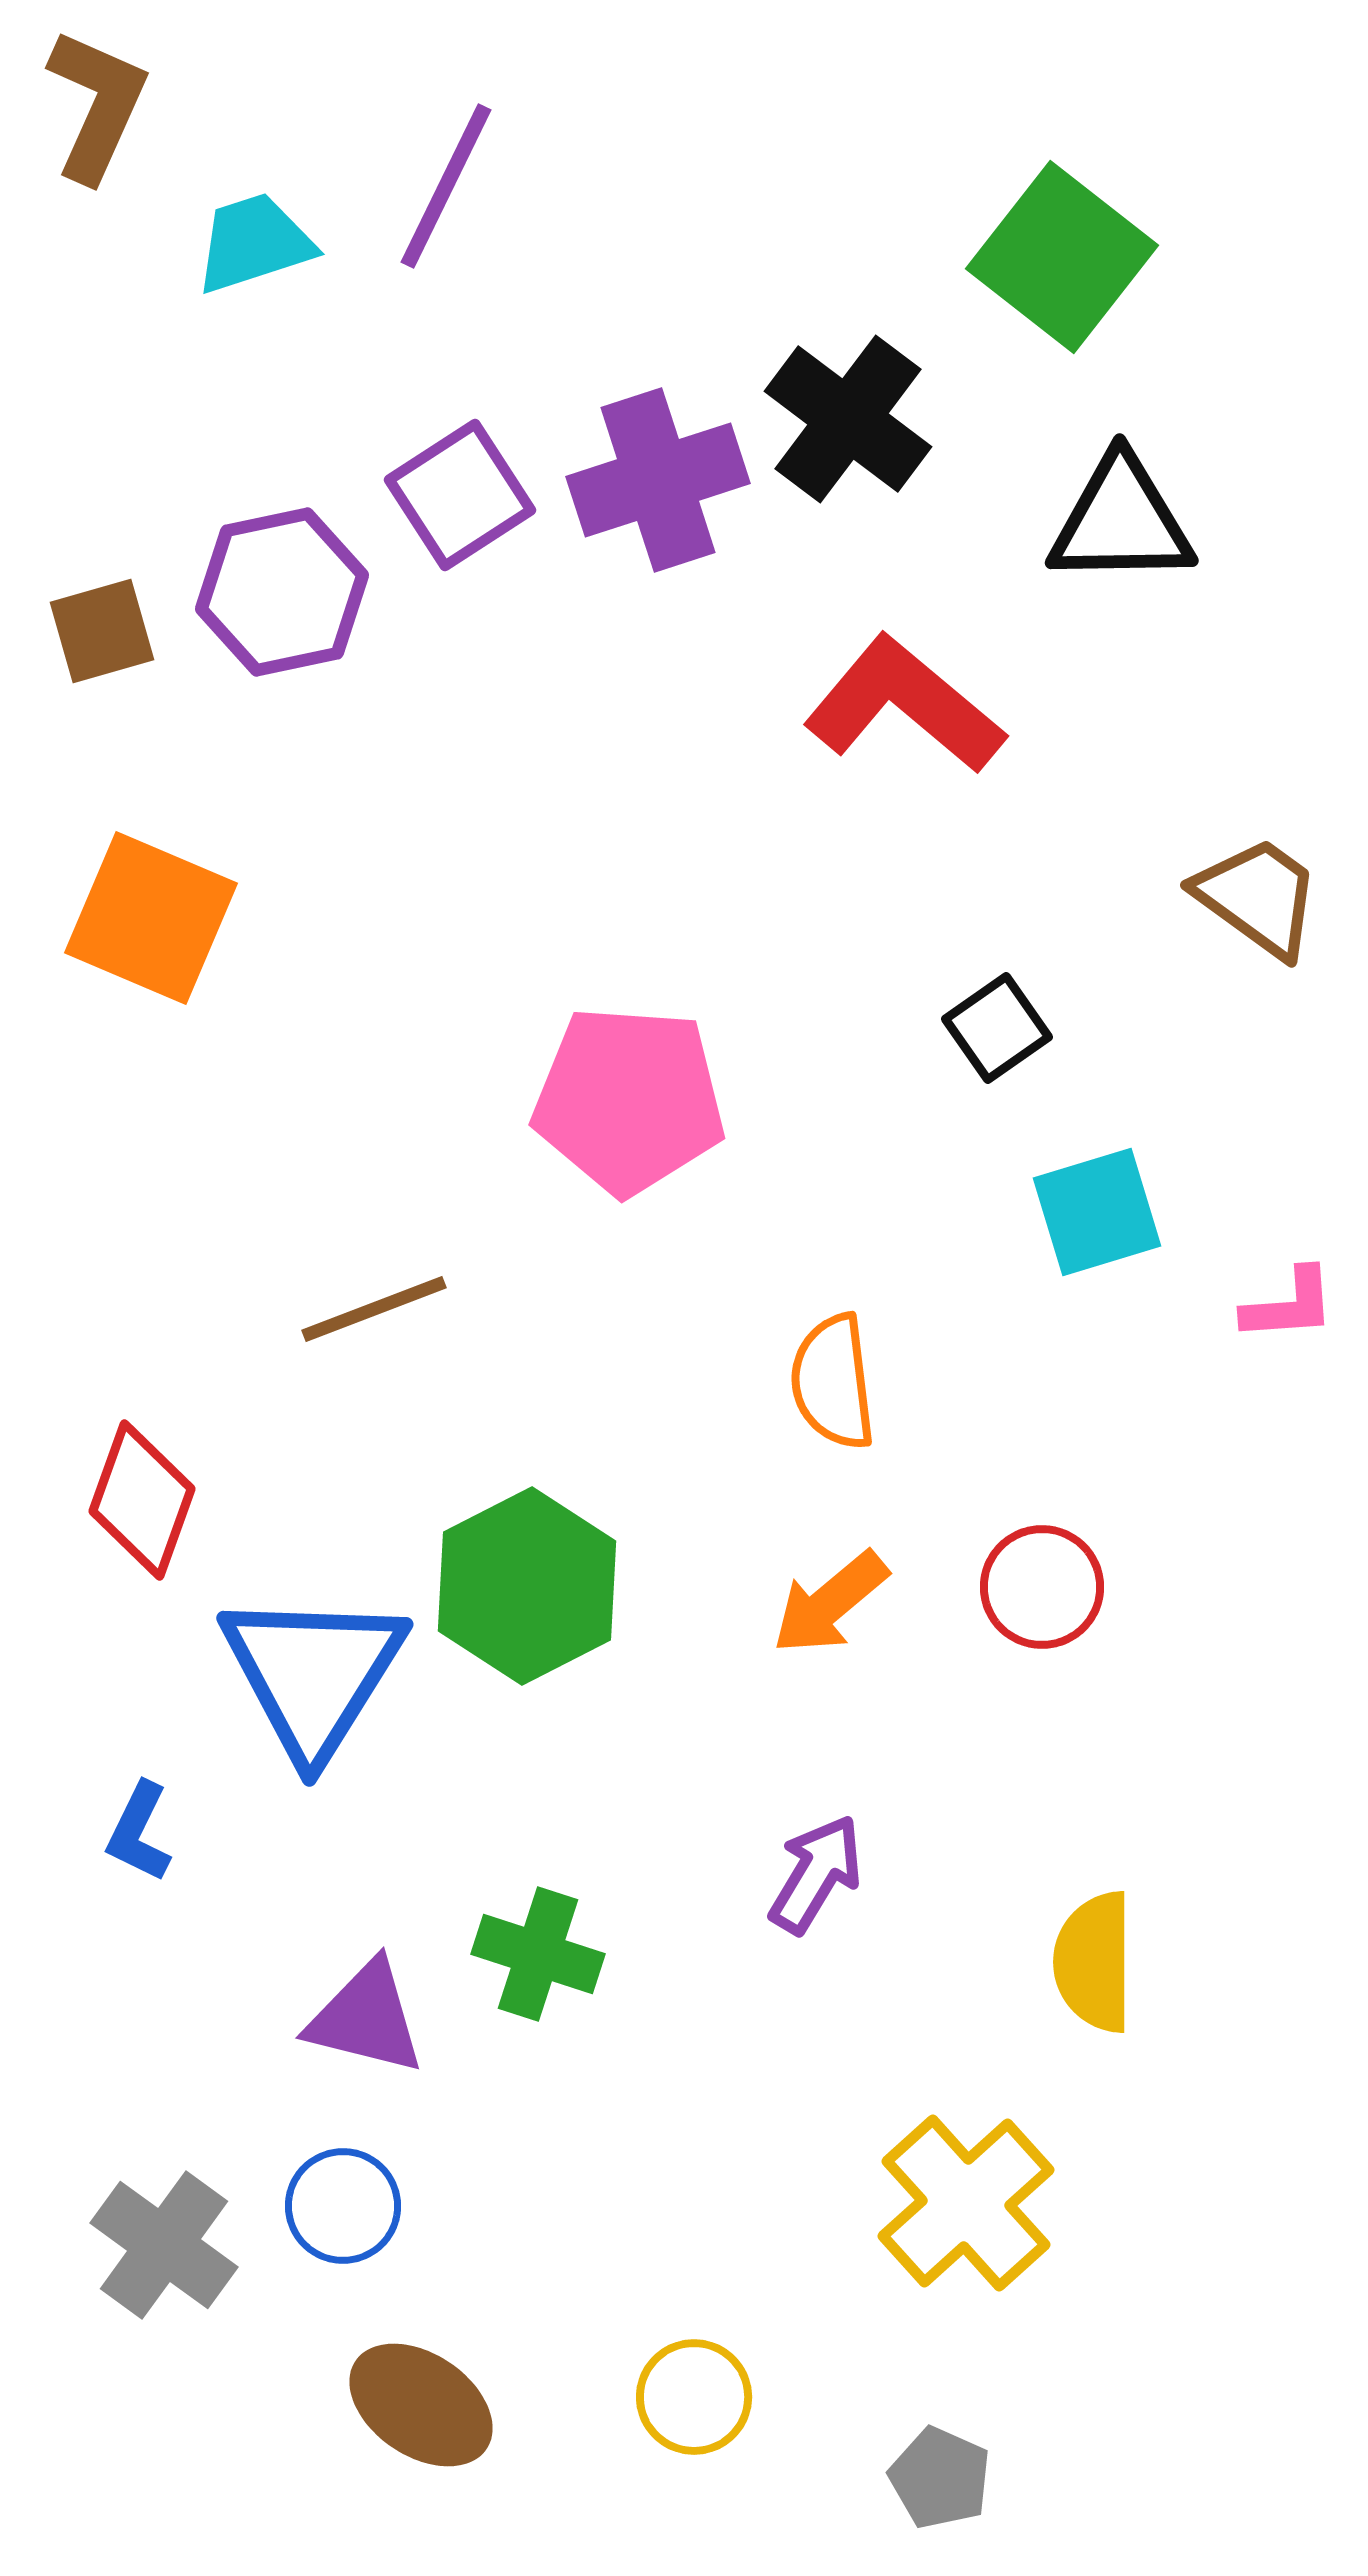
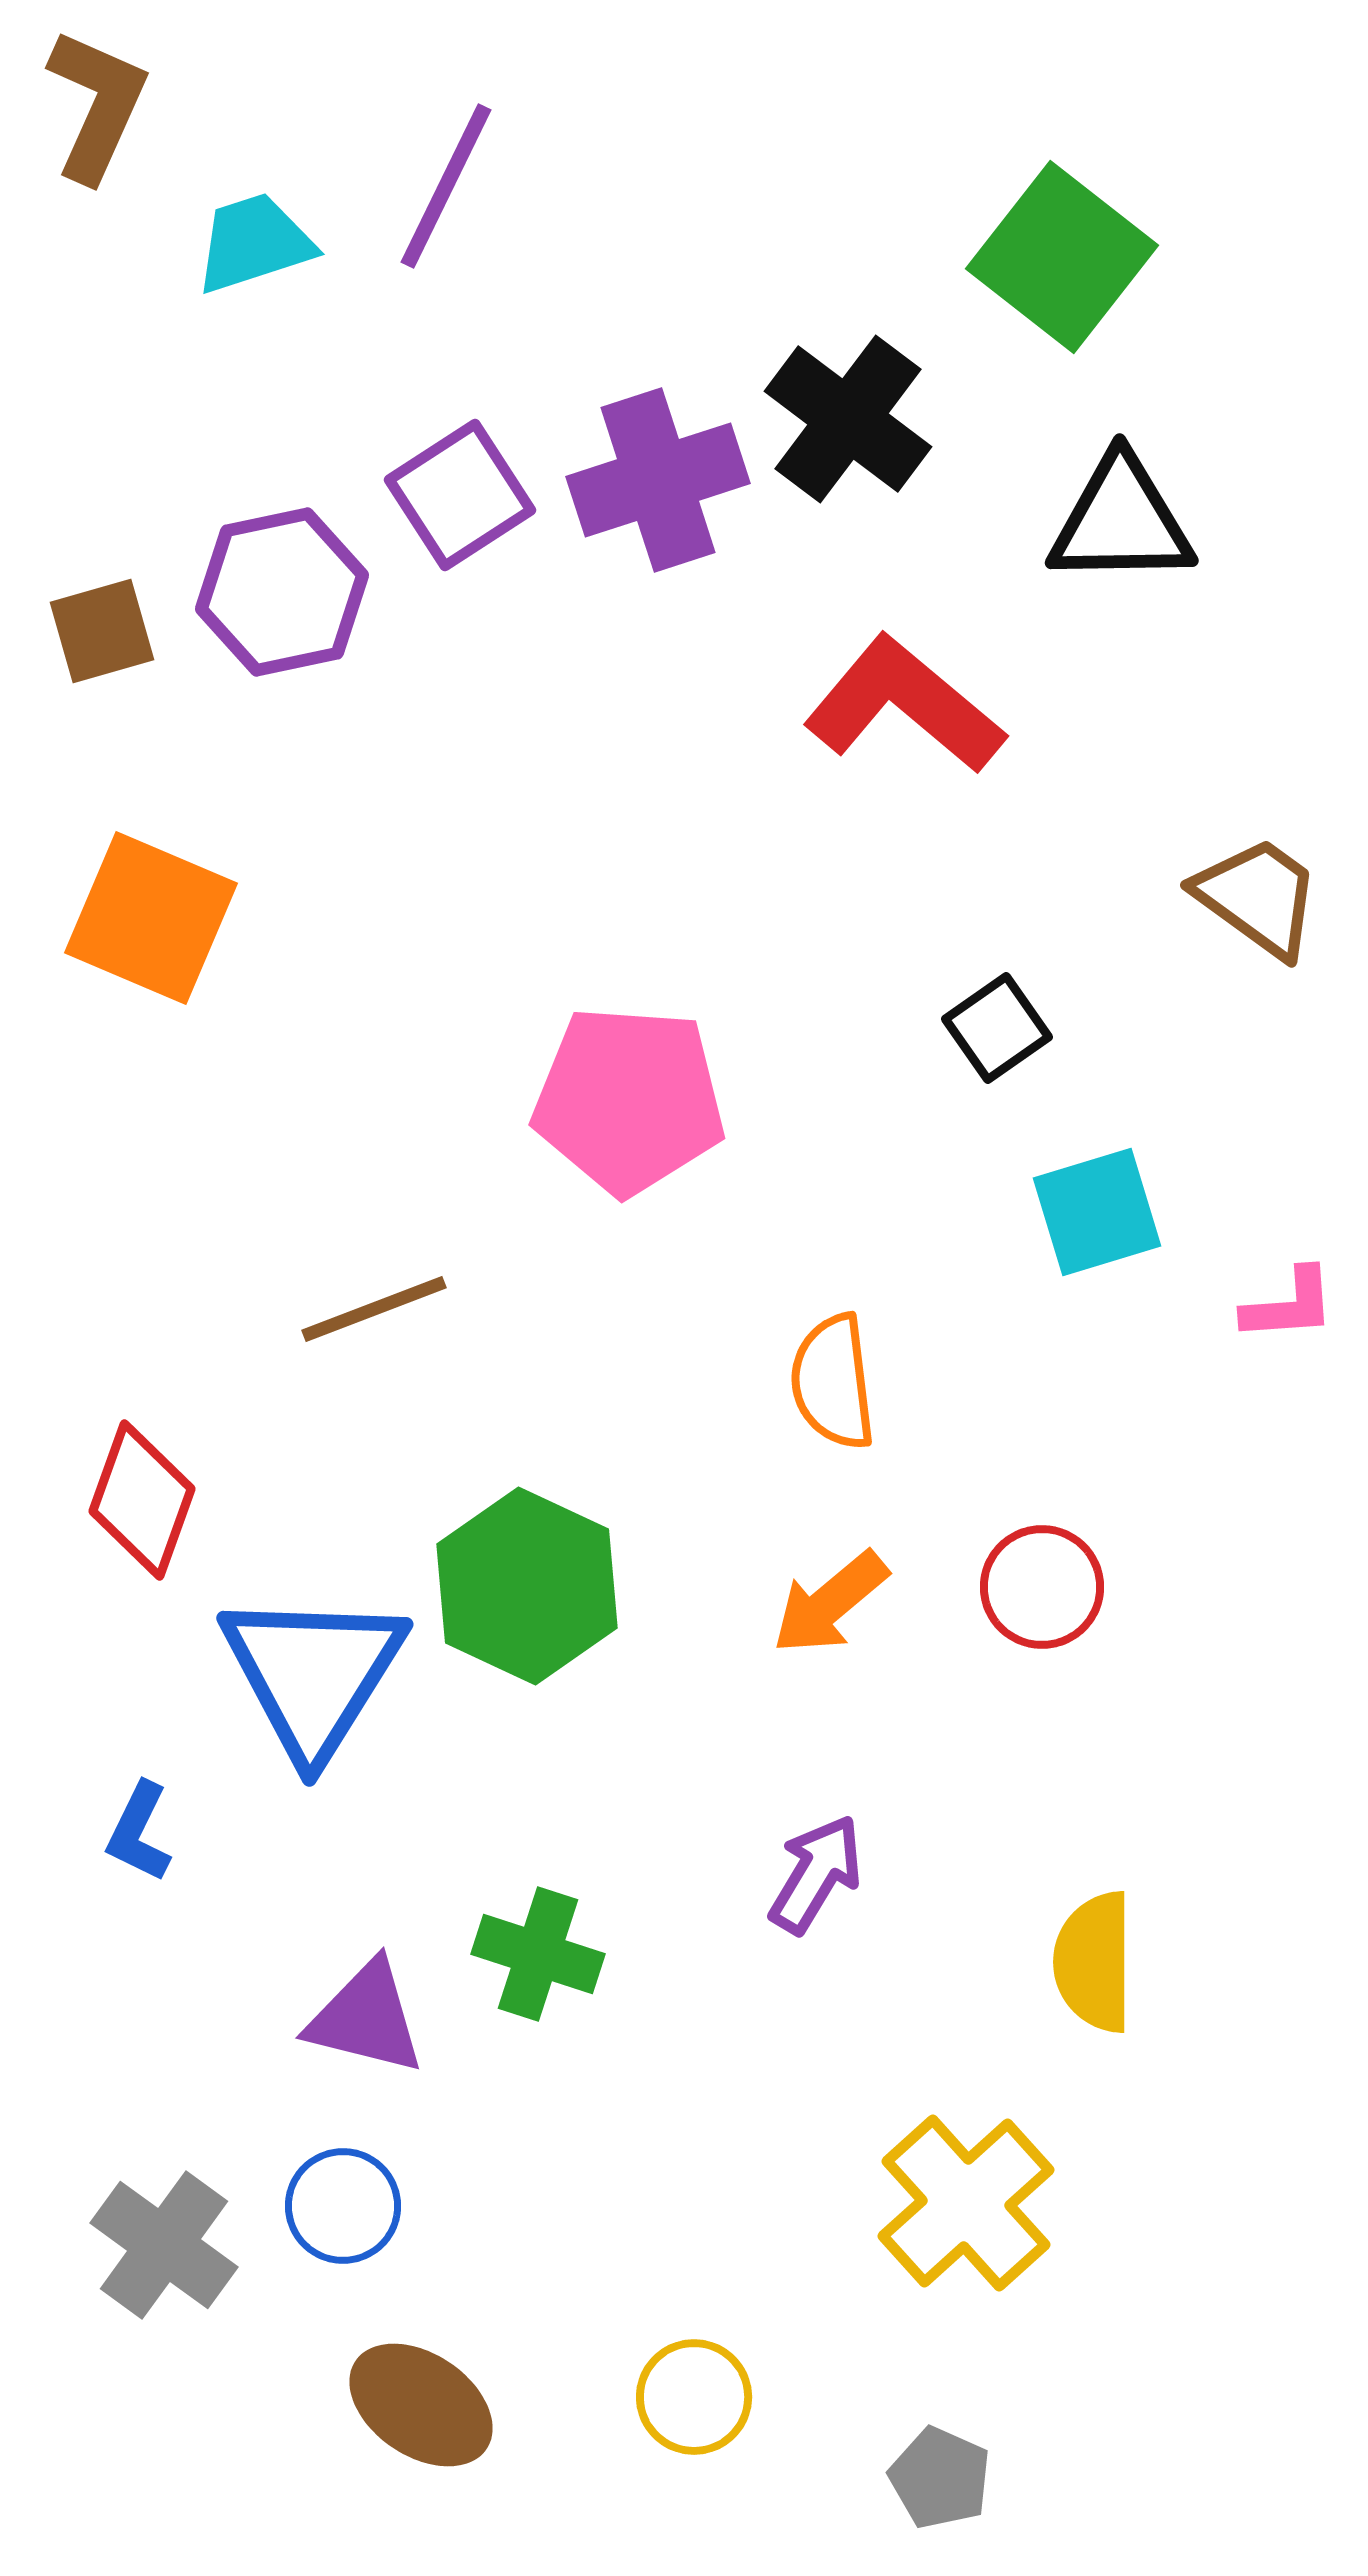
green hexagon: rotated 8 degrees counterclockwise
